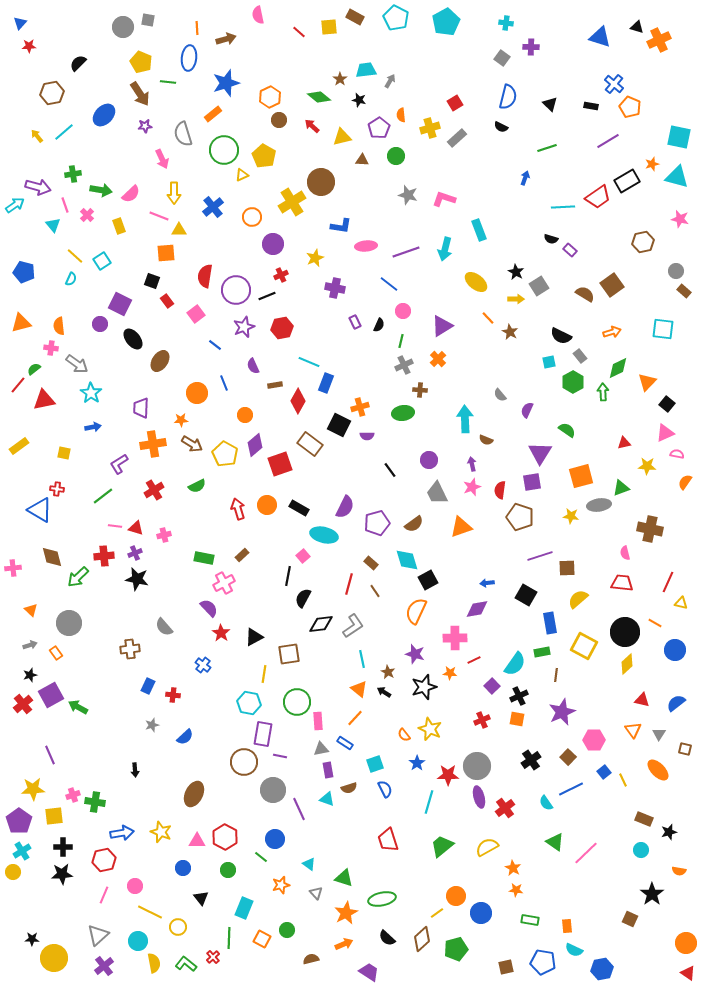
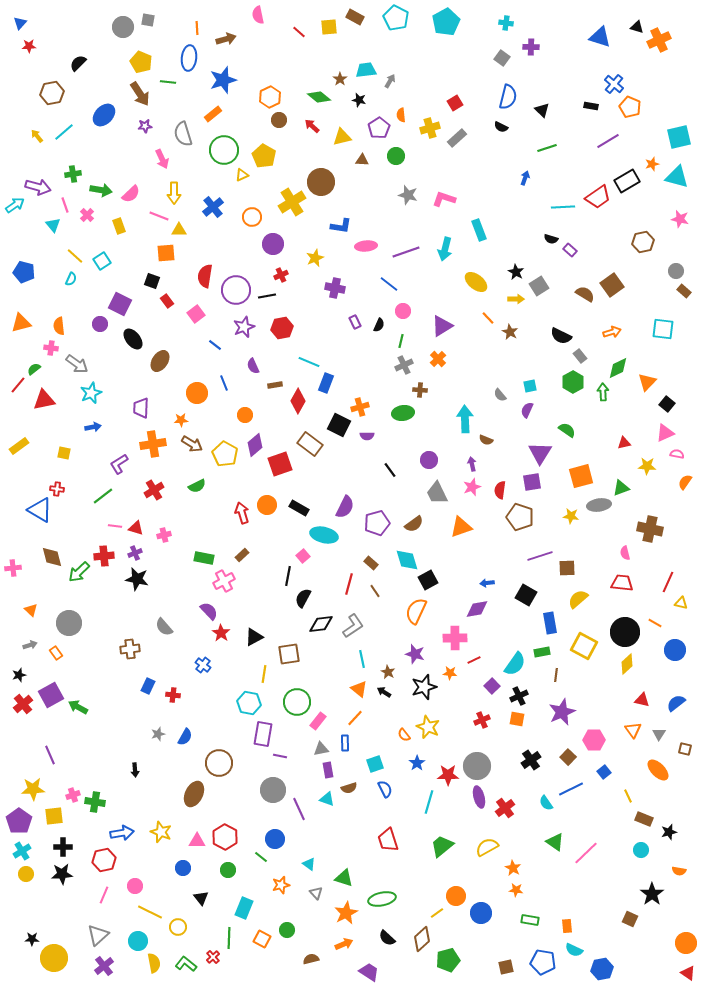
blue star at (226, 83): moved 3 px left, 3 px up
black triangle at (550, 104): moved 8 px left, 6 px down
cyan square at (679, 137): rotated 25 degrees counterclockwise
black line at (267, 296): rotated 12 degrees clockwise
cyan square at (549, 362): moved 19 px left, 24 px down
cyan star at (91, 393): rotated 15 degrees clockwise
red arrow at (238, 509): moved 4 px right, 4 px down
green arrow at (78, 577): moved 1 px right, 5 px up
pink cross at (224, 583): moved 2 px up
purple semicircle at (209, 608): moved 3 px down
black star at (30, 675): moved 11 px left
pink rectangle at (318, 721): rotated 42 degrees clockwise
gray star at (152, 725): moved 6 px right, 9 px down
yellow star at (430, 729): moved 2 px left, 2 px up
blue semicircle at (185, 737): rotated 18 degrees counterclockwise
blue rectangle at (345, 743): rotated 56 degrees clockwise
brown circle at (244, 762): moved 25 px left, 1 px down
yellow line at (623, 780): moved 5 px right, 16 px down
yellow circle at (13, 872): moved 13 px right, 2 px down
green pentagon at (456, 949): moved 8 px left, 11 px down
